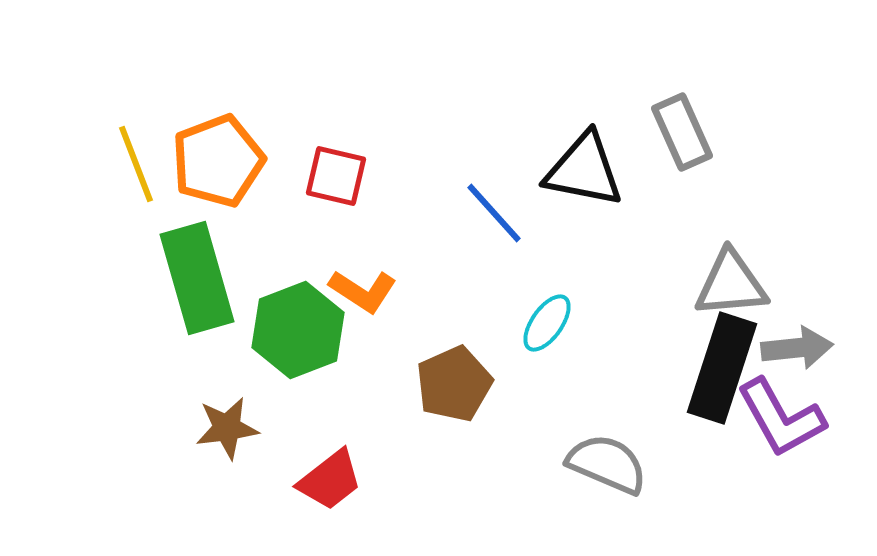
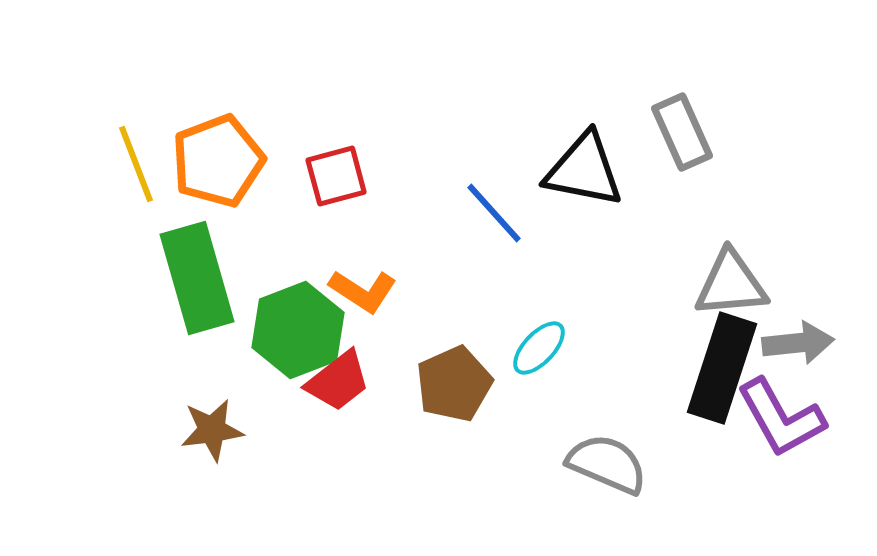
red square: rotated 28 degrees counterclockwise
cyan ellipse: moved 8 px left, 25 px down; rotated 8 degrees clockwise
gray arrow: moved 1 px right, 5 px up
brown star: moved 15 px left, 2 px down
red trapezoid: moved 8 px right, 99 px up
